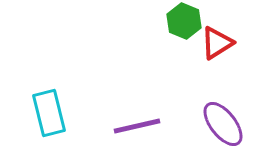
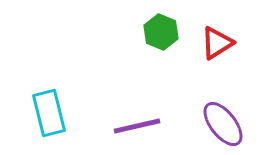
green hexagon: moved 23 px left, 11 px down
